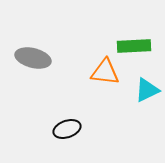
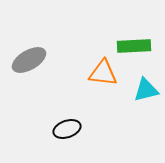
gray ellipse: moved 4 px left, 2 px down; rotated 44 degrees counterclockwise
orange triangle: moved 2 px left, 1 px down
cyan triangle: moved 1 px left; rotated 12 degrees clockwise
